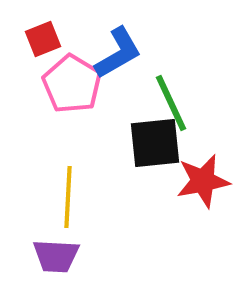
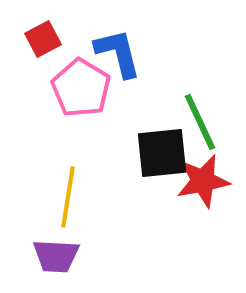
red square: rotated 6 degrees counterclockwise
blue L-shape: rotated 74 degrees counterclockwise
pink pentagon: moved 9 px right, 4 px down
green line: moved 29 px right, 19 px down
black square: moved 7 px right, 10 px down
yellow line: rotated 6 degrees clockwise
